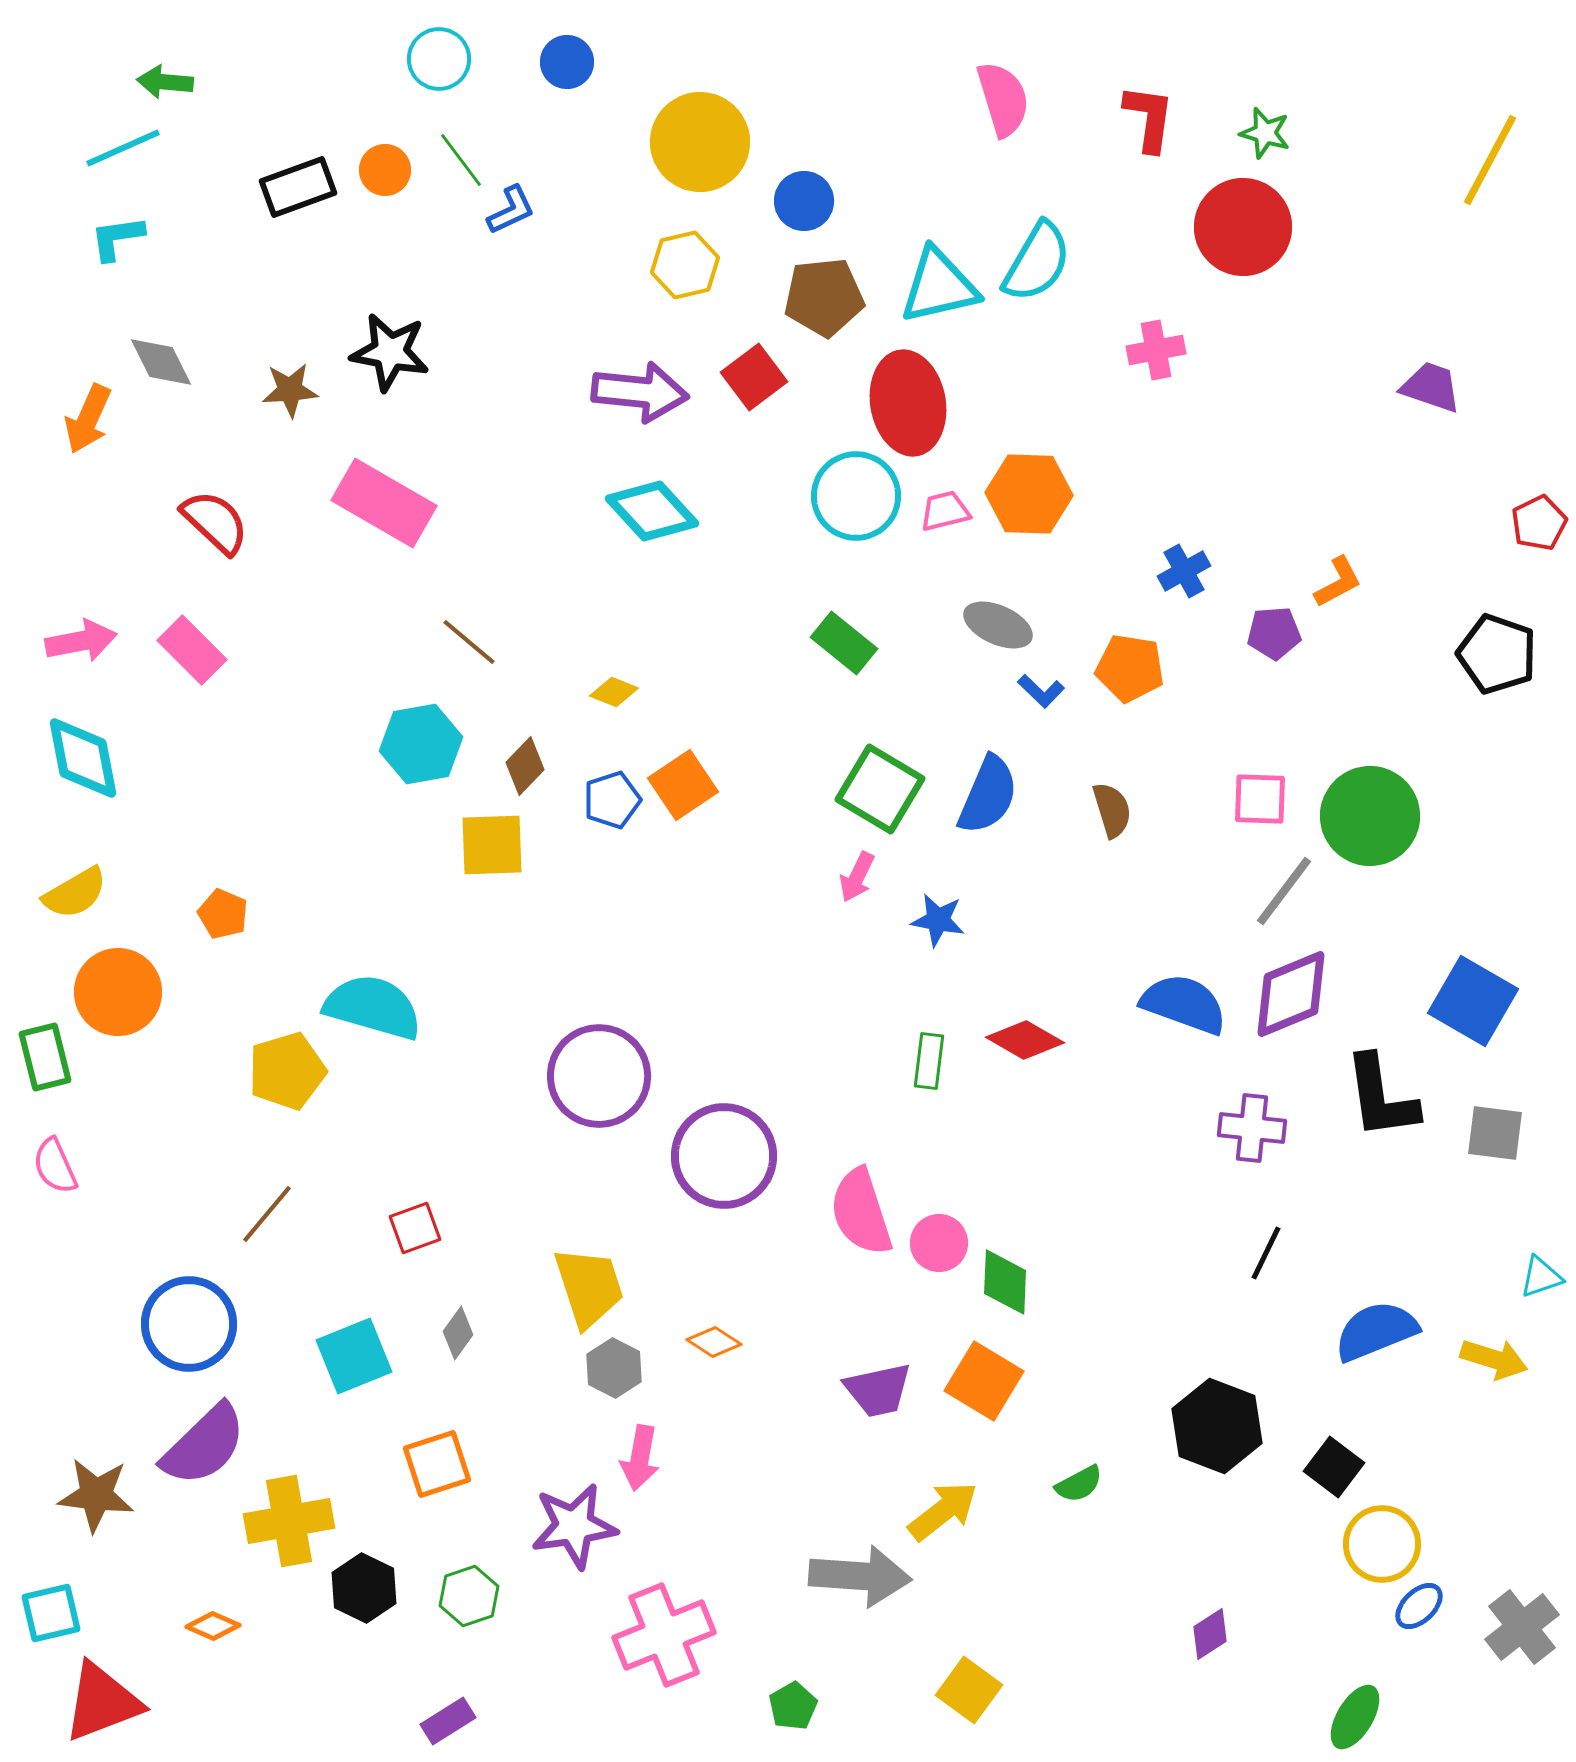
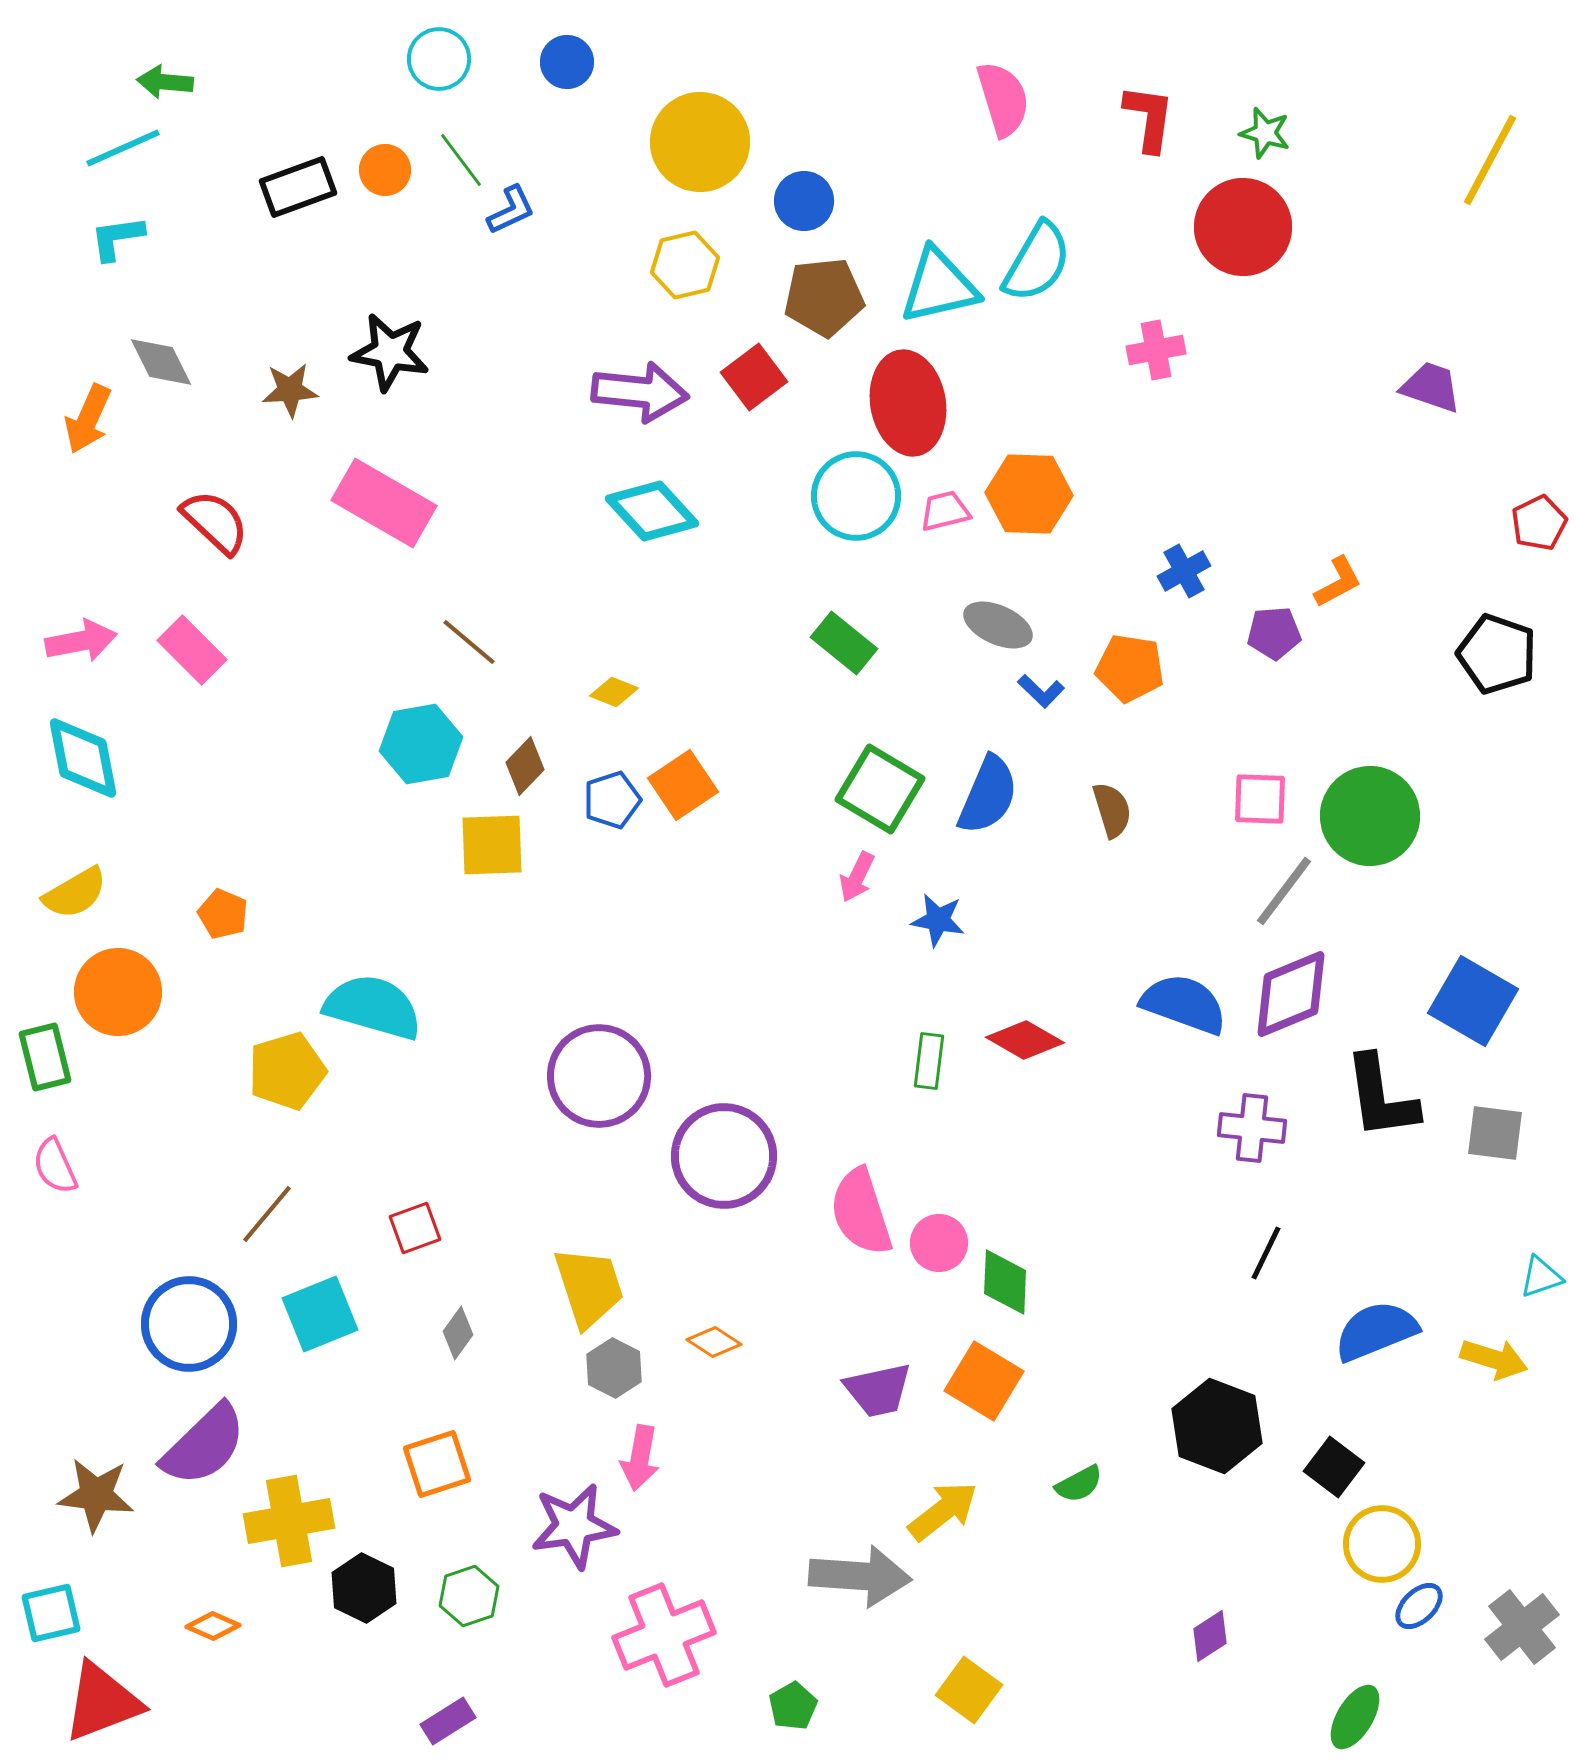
cyan square at (354, 1356): moved 34 px left, 42 px up
purple diamond at (1210, 1634): moved 2 px down
